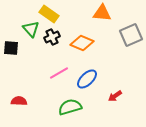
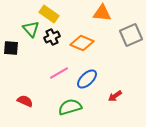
red semicircle: moved 6 px right; rotated 21 degrees clockwise
